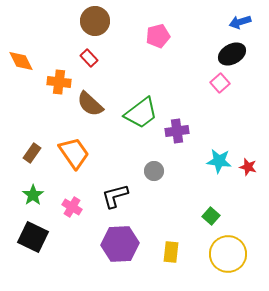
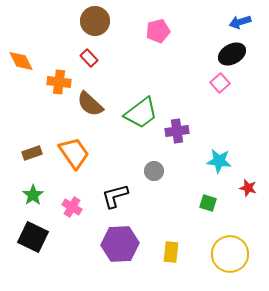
pink pentagon: moved 5 px up
brown rectangle: rotated 36 degrees clockwise
red star: moved 21 px down
green square: moved 3 px left, 13 px up; rotated 24 degrees counterclockwise
yellow circle: moved 2 px right
